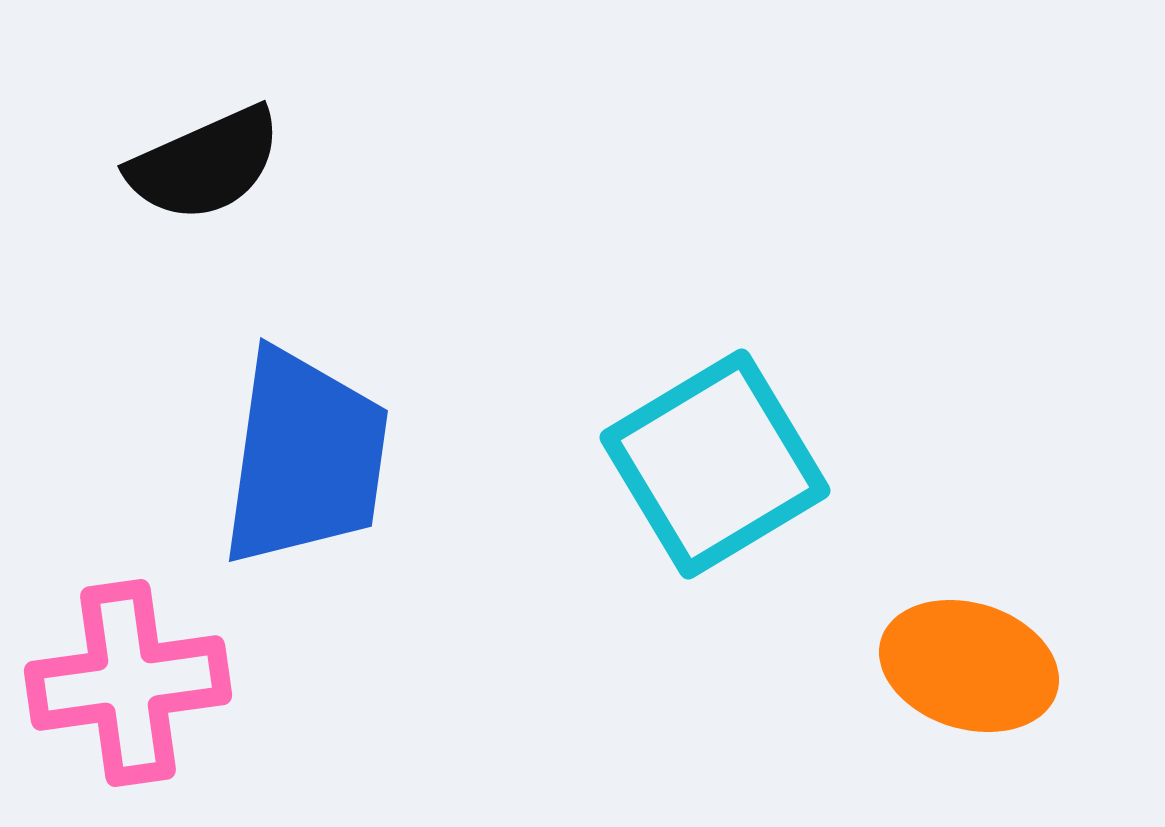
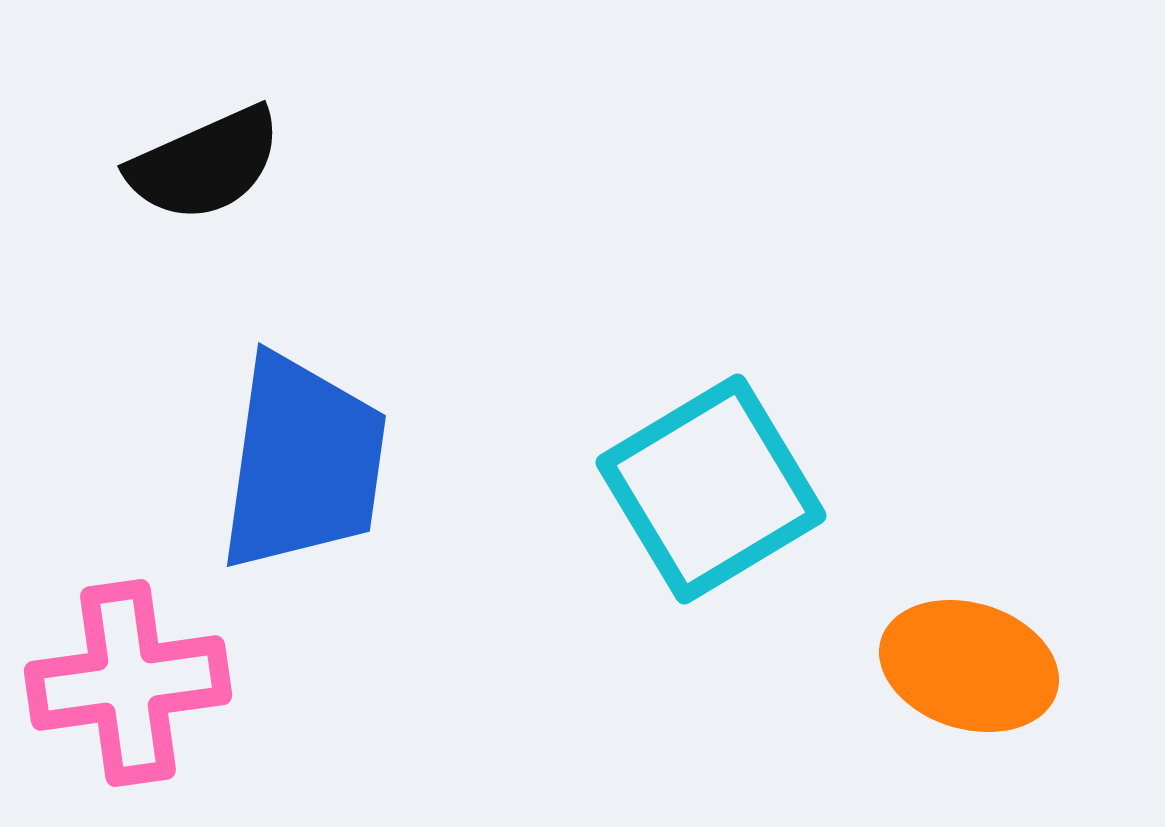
blue trapezoid: moved 2 px left, 5 px down
cyan square: moved 4 px left, 25 px down
